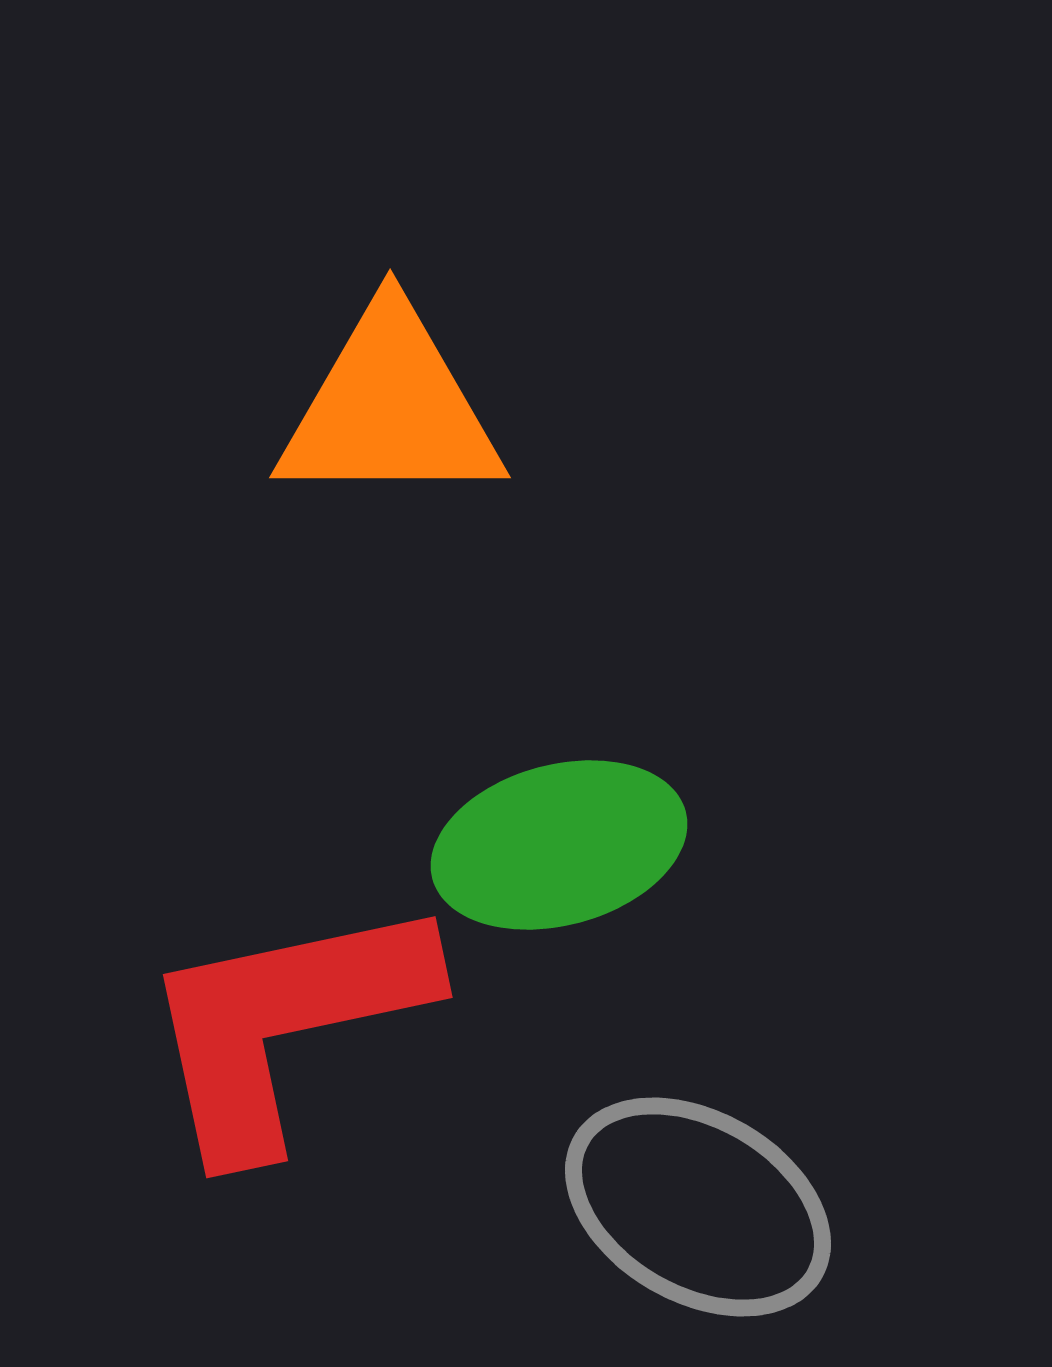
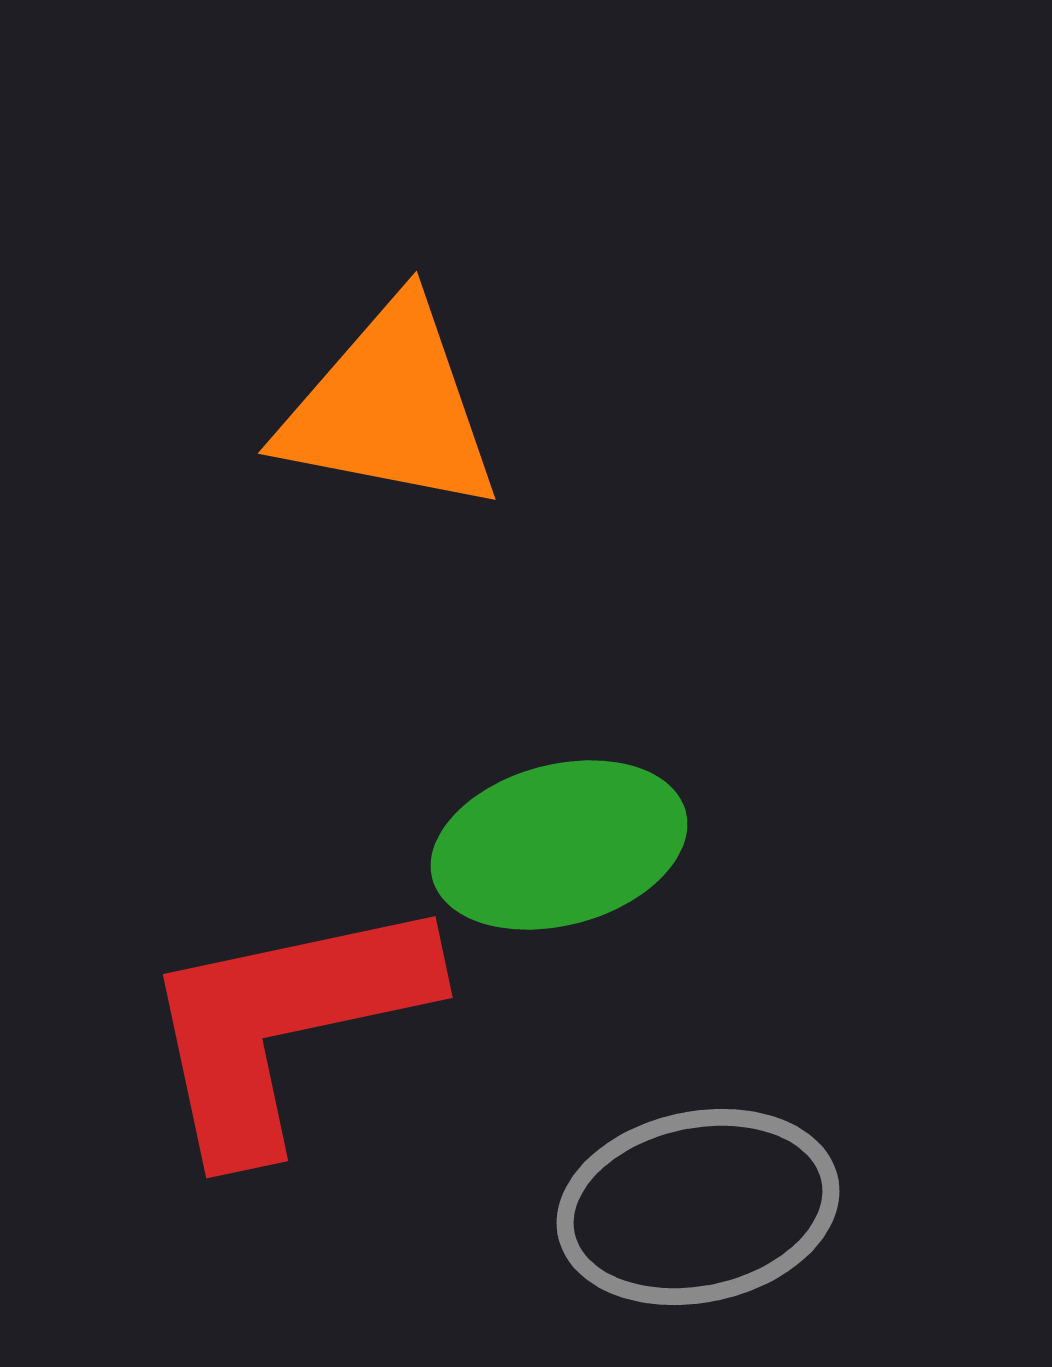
orange triangle: rotated 11 degrees clockwise
gray ellipse: rotated 42 degrees counterclockwise
